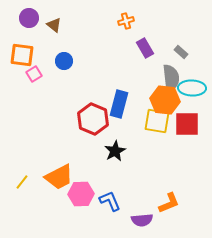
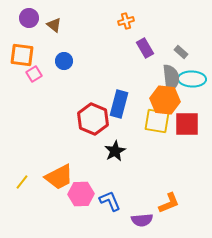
cyan ellipse: moved 9 px up
